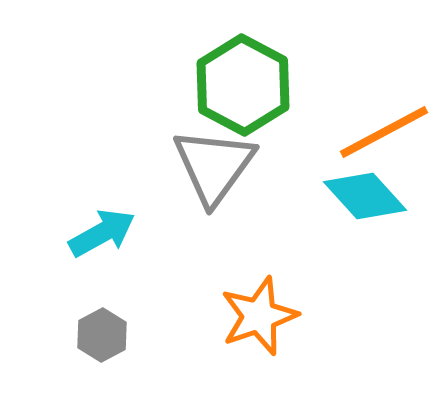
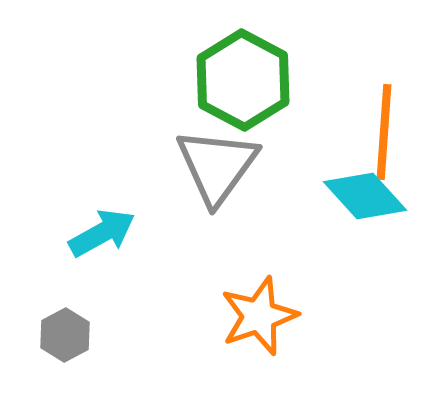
green hexagon: moved 5 px up
orange line: rotated 58 degrees counterclockwise
gray triangle: moved 3 px right
gray hexagon: moved 37 px left
